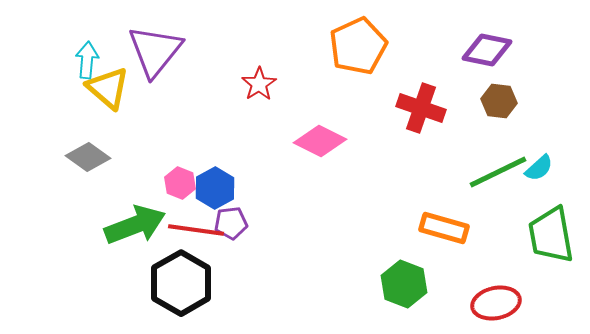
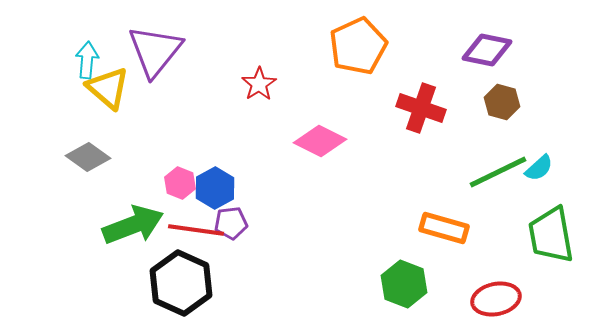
brown hexagon: moved 3 px right, 1 px down; rotated 8 degrees clockwise
green arrow: moved 2 px left
black hexagon: rotated 6 degrees counterclockwise
red ellipse: moved 4 px up
